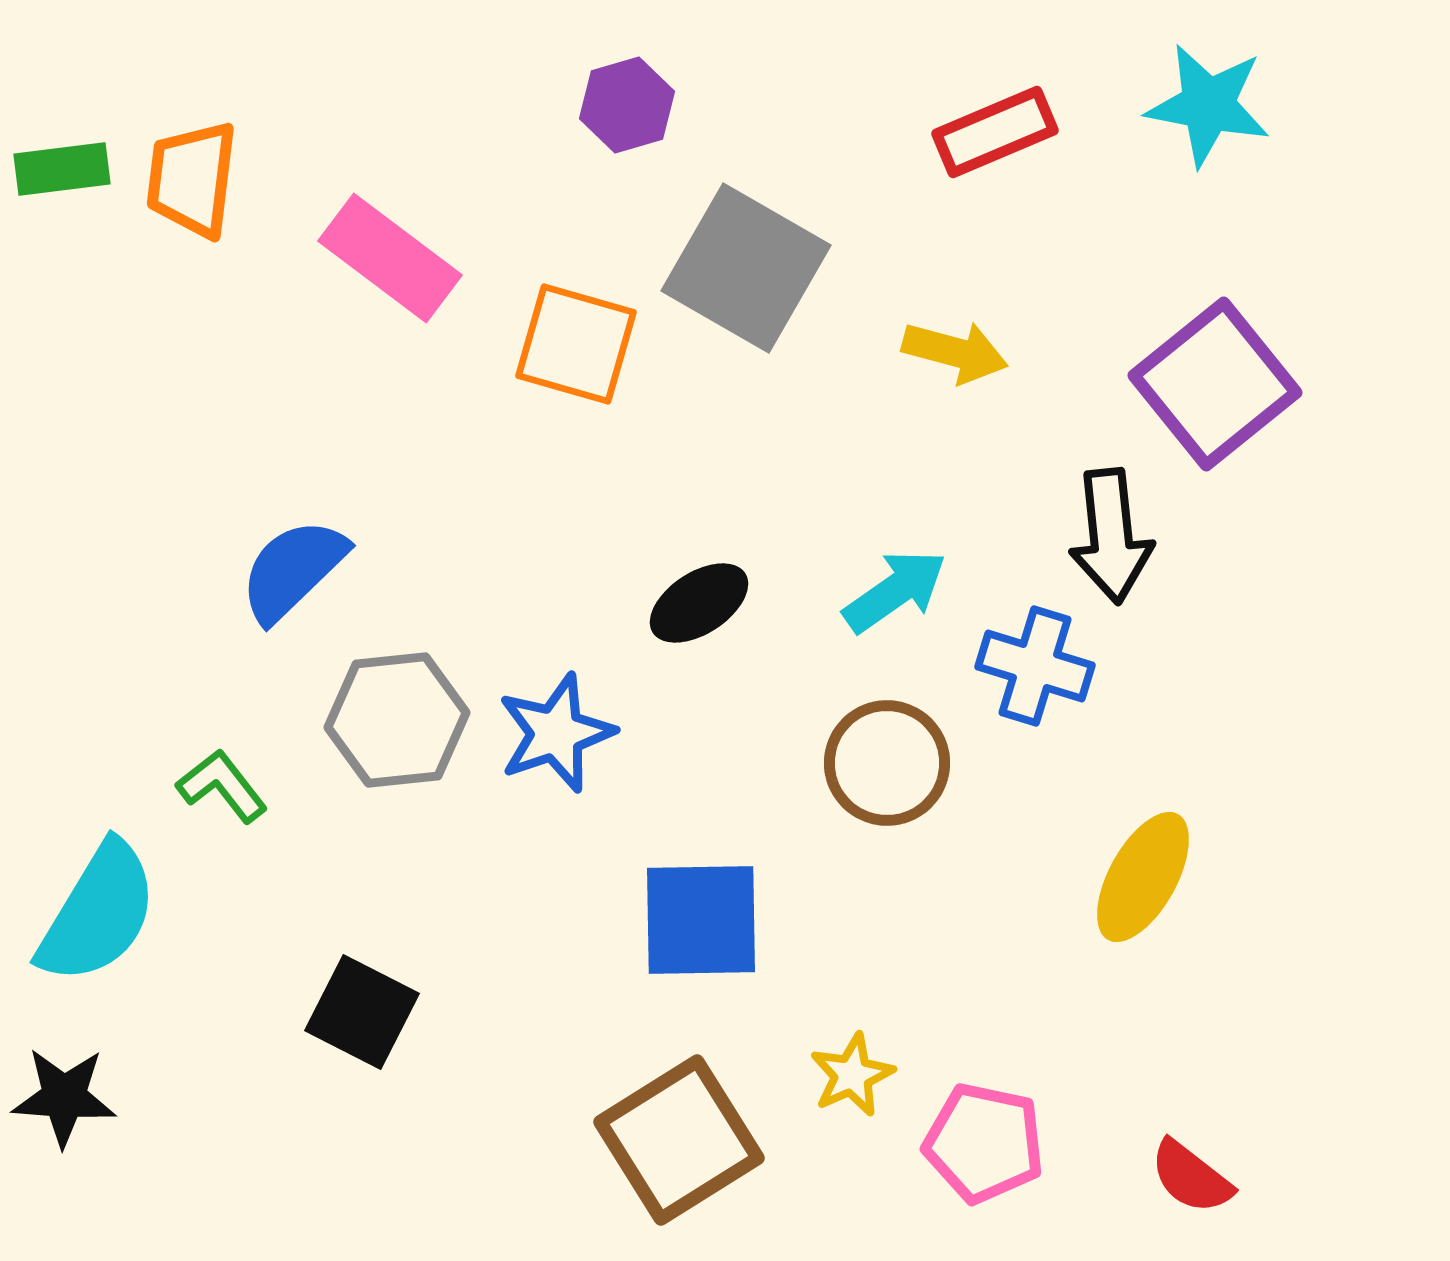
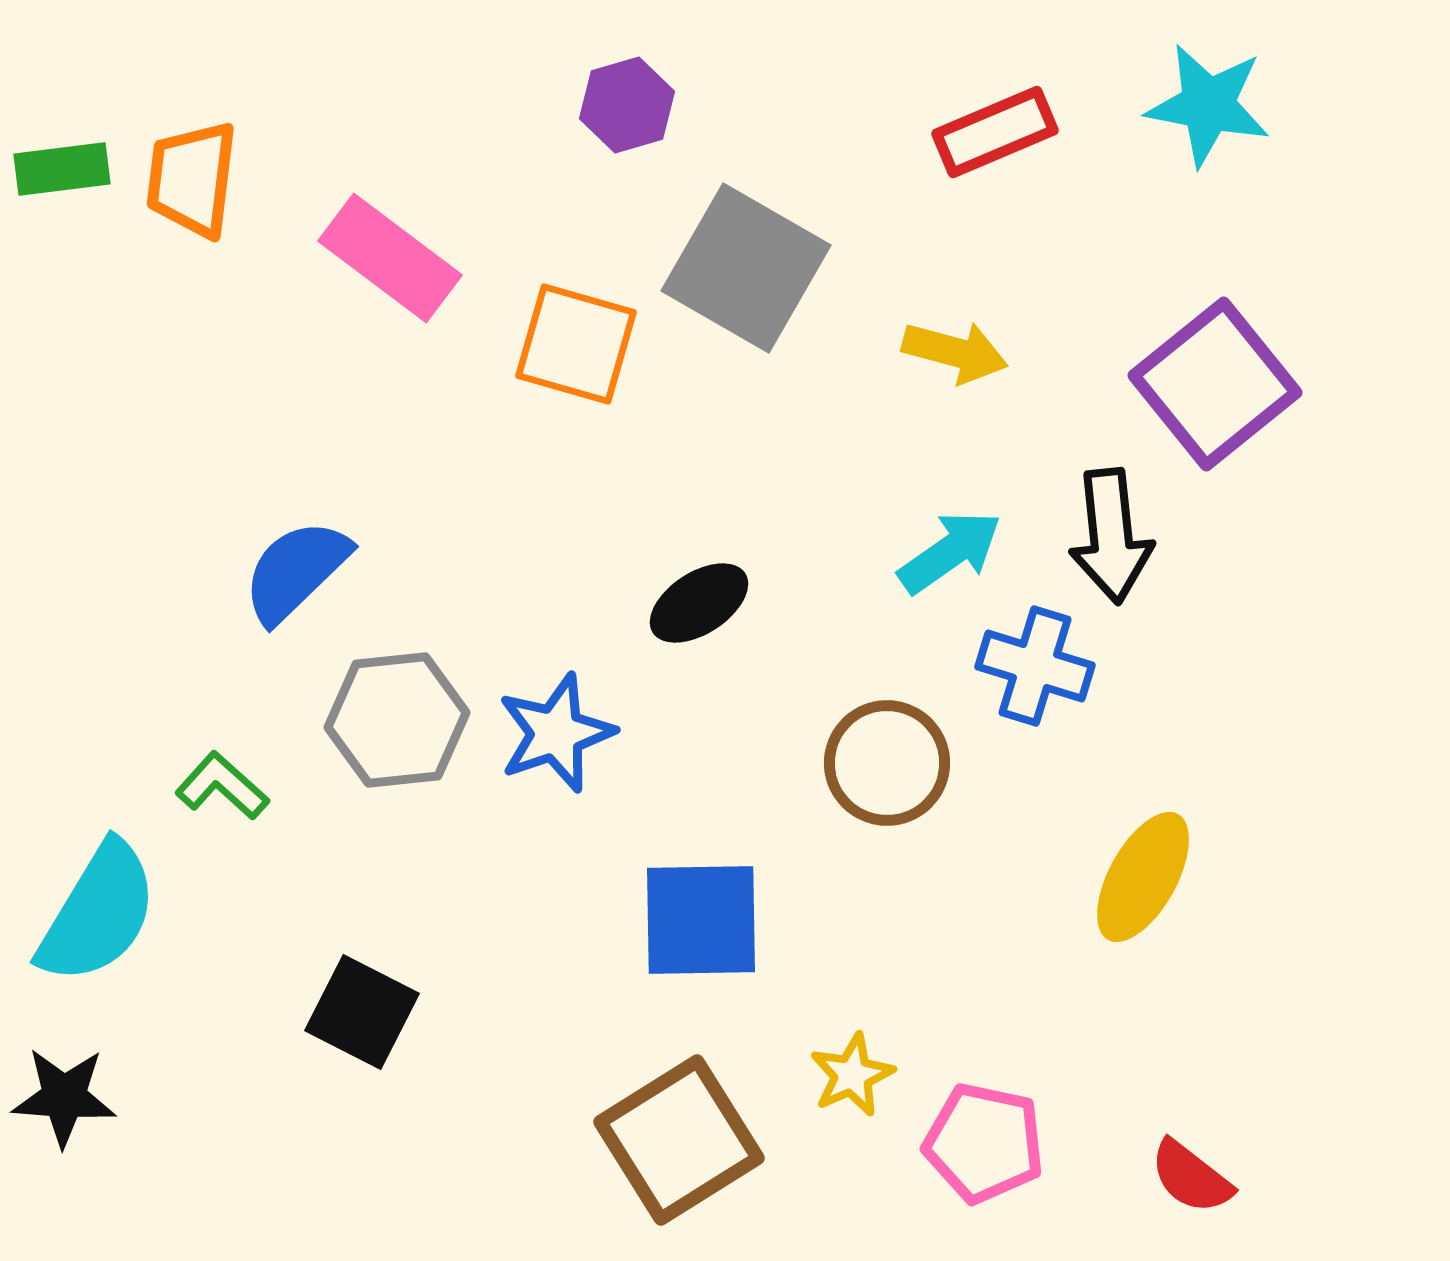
blue semicircle: moved 3 px right, 1 px down
cyan arrow: moved 55 px right, 39 px up
green L-shape: rotated 10 degrees counterclockwise
